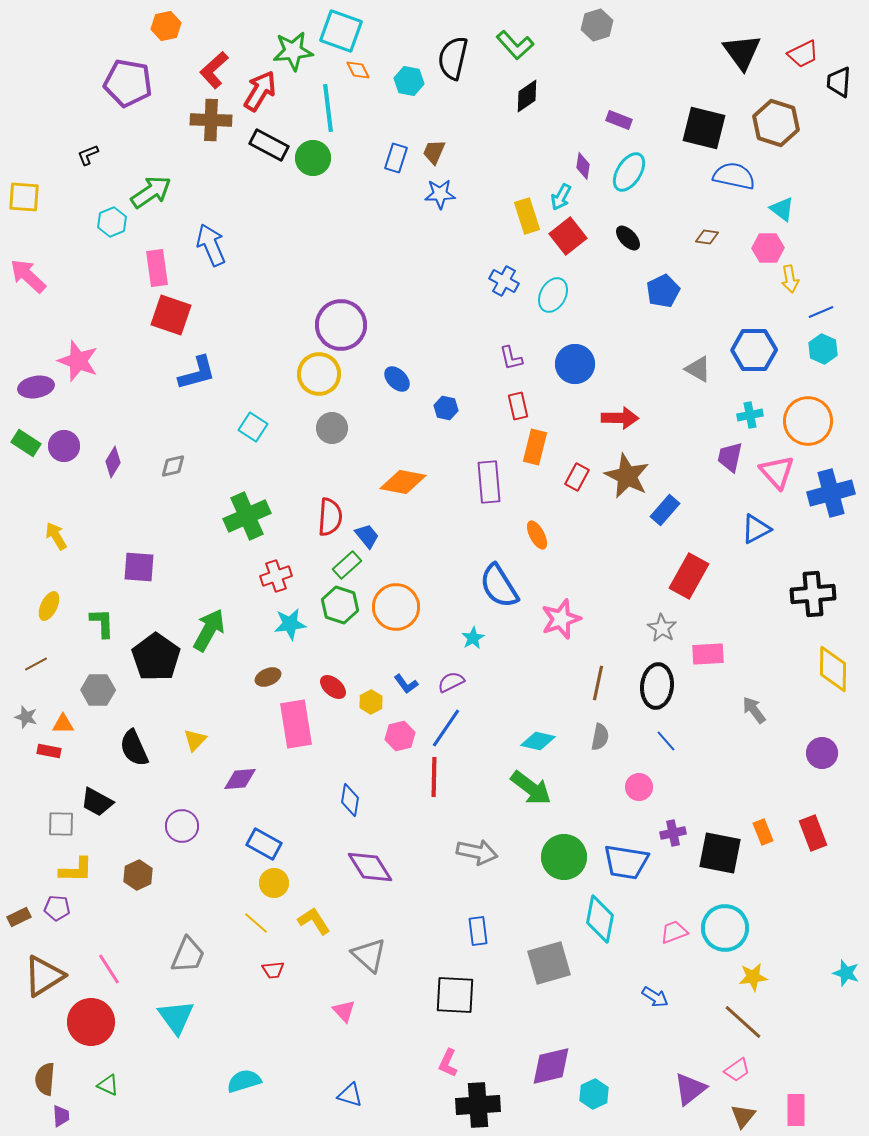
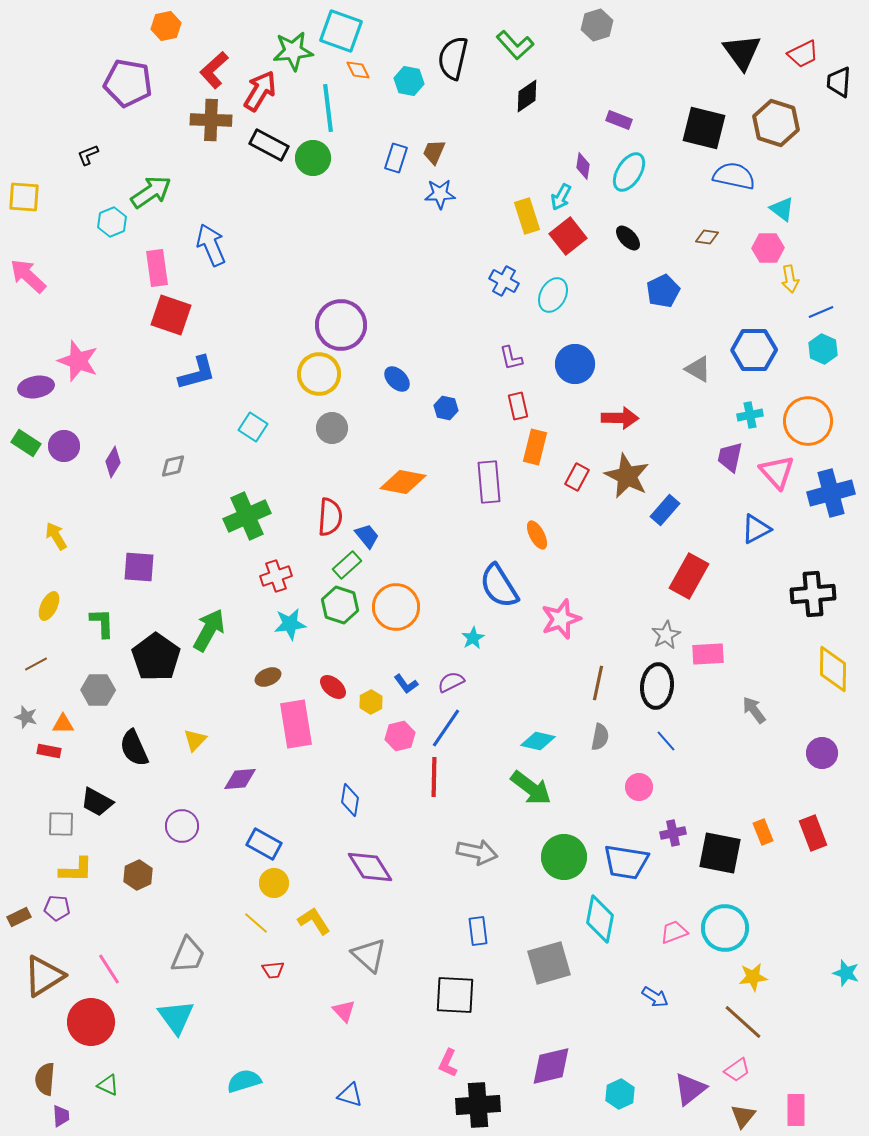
gray star at (662, 628): moved 4 px right, 7 px down; rotated 12 degrees clockwise
cyan hexagon at (594, 1094): moved 26 px right
